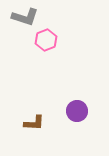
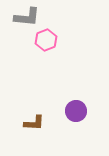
gray L-shape: moved 2 px right; rotated 12 degrees counterclockwise
purple circle: moved 1 px left
